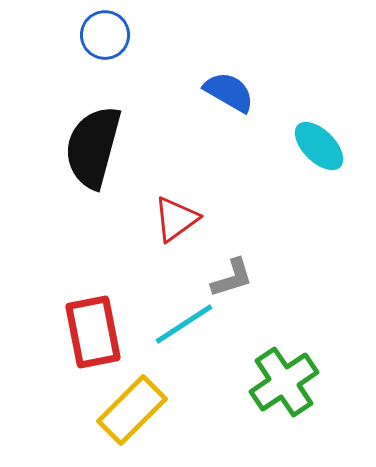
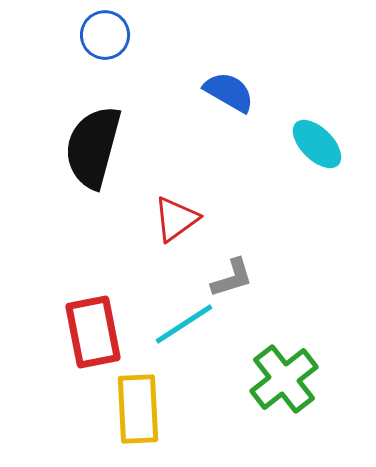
cyan ellipse: moved 2 px left, 2 px up
green cross: moved 3 px up; rotated 4 degrees counterclockwise
yellow rectangle: moved 6 px right, 1 px up; rotated 48 degrees counterclockwise
